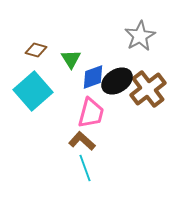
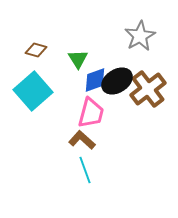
green triangle: moved 7 px right
blue diamond: moved 2 px right, 3 px down
brown L-shape: moved 1 px up
cyan line: moved 2 px down
